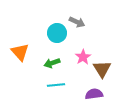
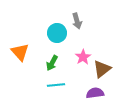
gray arrow: moved 1 px up; rotated 49 degrees clockwise
green arrow: rotated 42 degrees counterclockwise
brown triangle: rotated 24 degrees clockwise
purple semicircle: moved 1 px right, 1 px up
